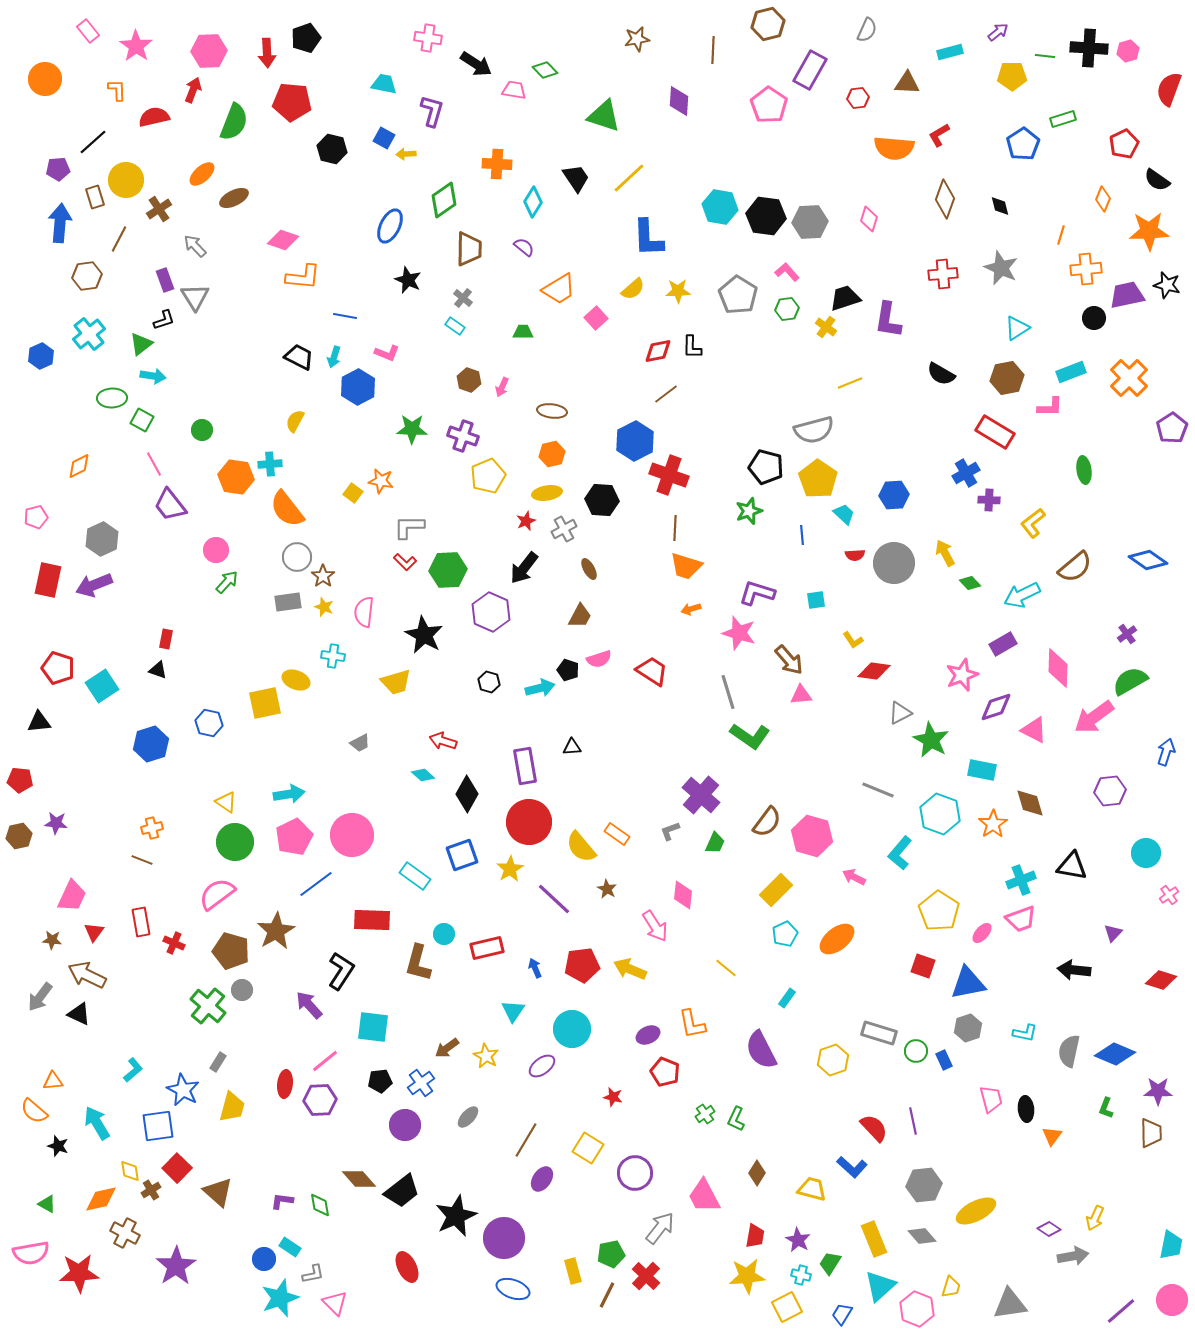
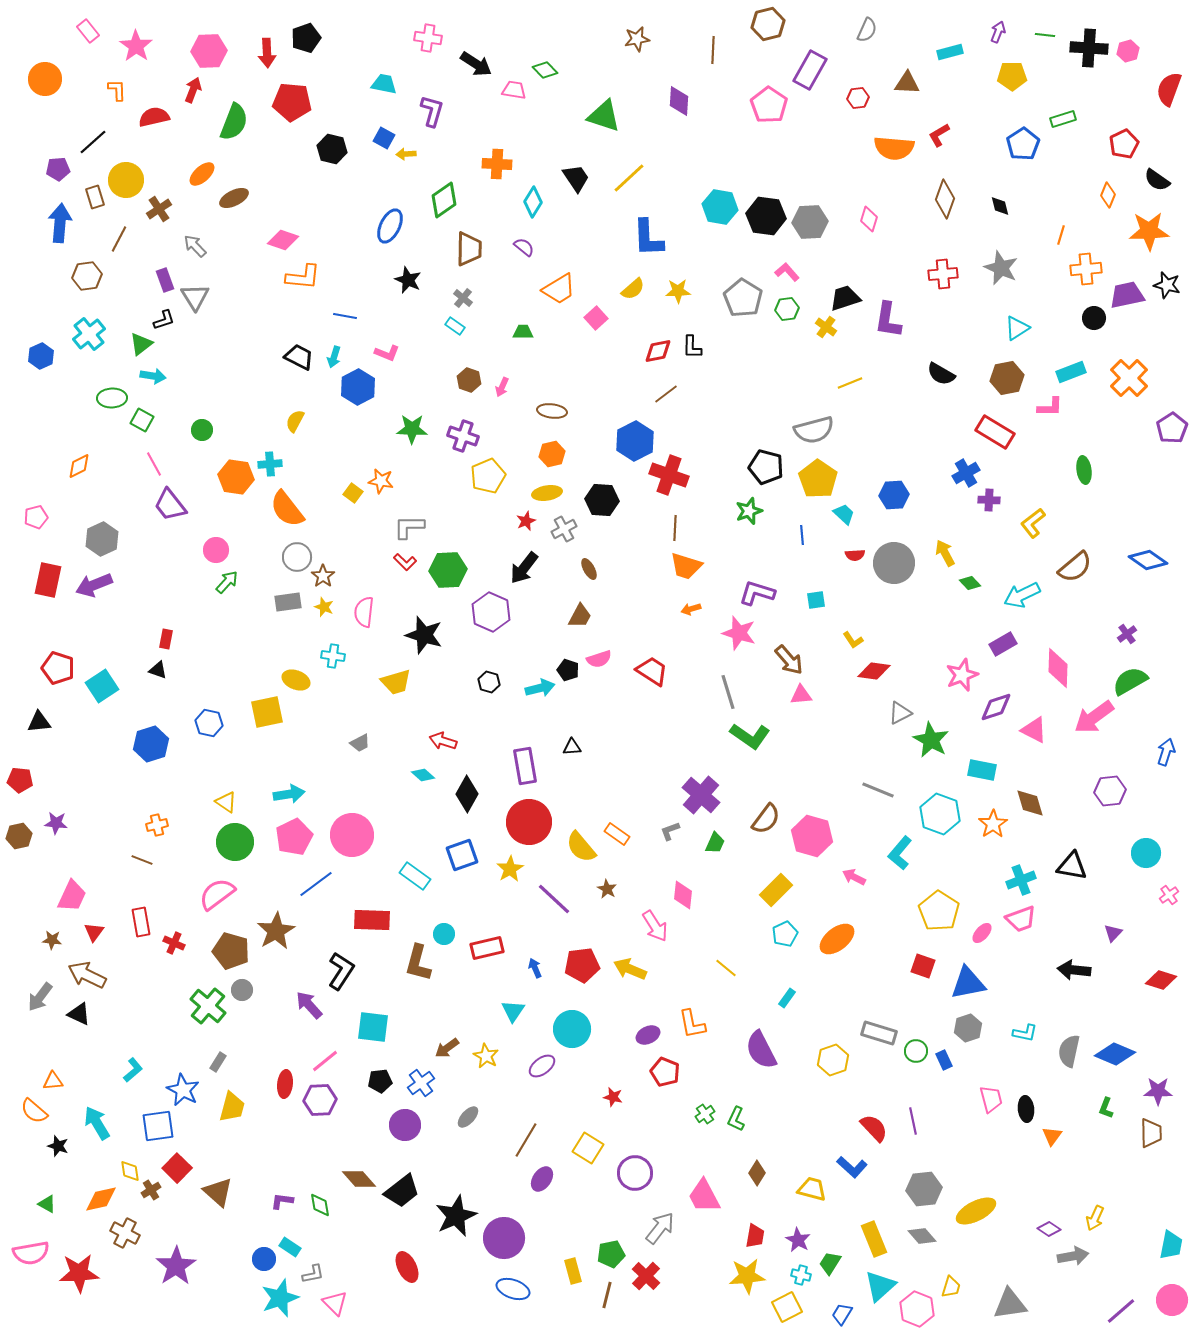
purple arrow at (998, 32): rotated 30 degrees counterclockwise
green line at (1045, 56): moved 21 px up
orange diamond at (1103, 199): moved 5 px right, 4 px up
gray pentagon at (738, 295): moved 5 px right, 3 px down
black star at (424, 635): rotated 12 degrees counterclockwise
yellow square at (265, 703): moved 2 px right, 9 px down
brown semicircle at (767, 822): moved 1 px left, 3 px up
orange cross at (152, 828): moved 5 px right, 3 px up
gray hexagon at (924, 1185): moved 4 px down
brown line at (607, 1295): rotated 12 degrees counterclockwise
